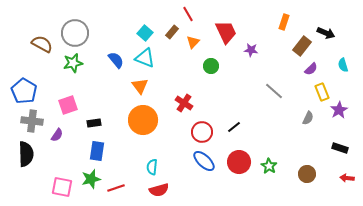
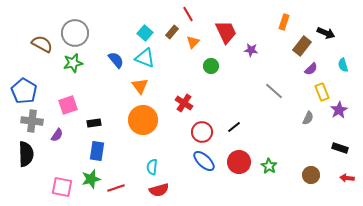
brown circle at (307, 174): moved 4 px right, 1 px down
